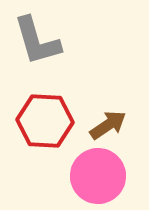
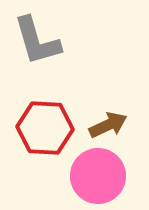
red hexagon: moved 7 px down
brown arrow: rotated 9 degrees clockwise
